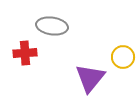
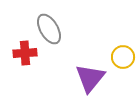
gray ellipse: moved 3 px left, 3 px down; rotated 52 degrees clockwise
